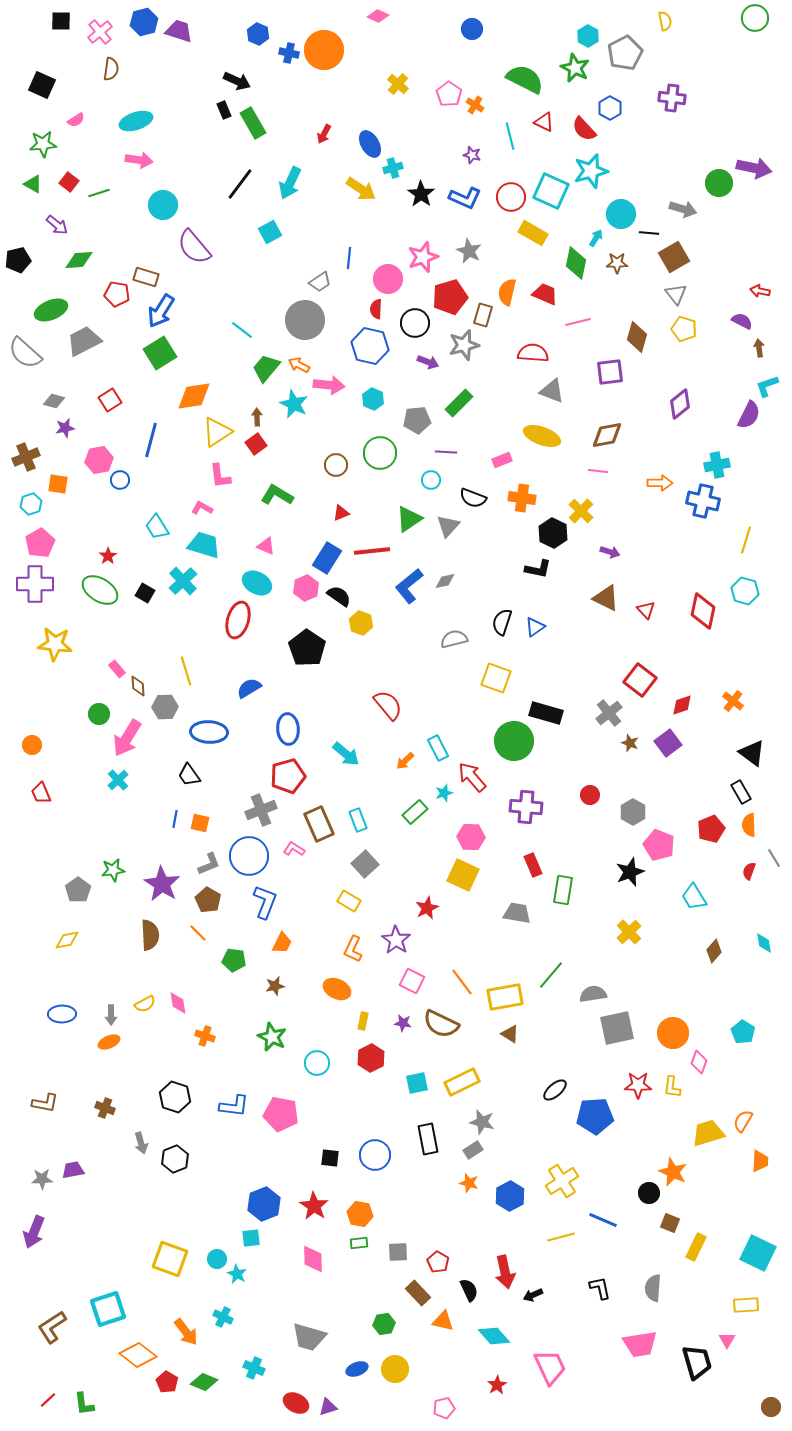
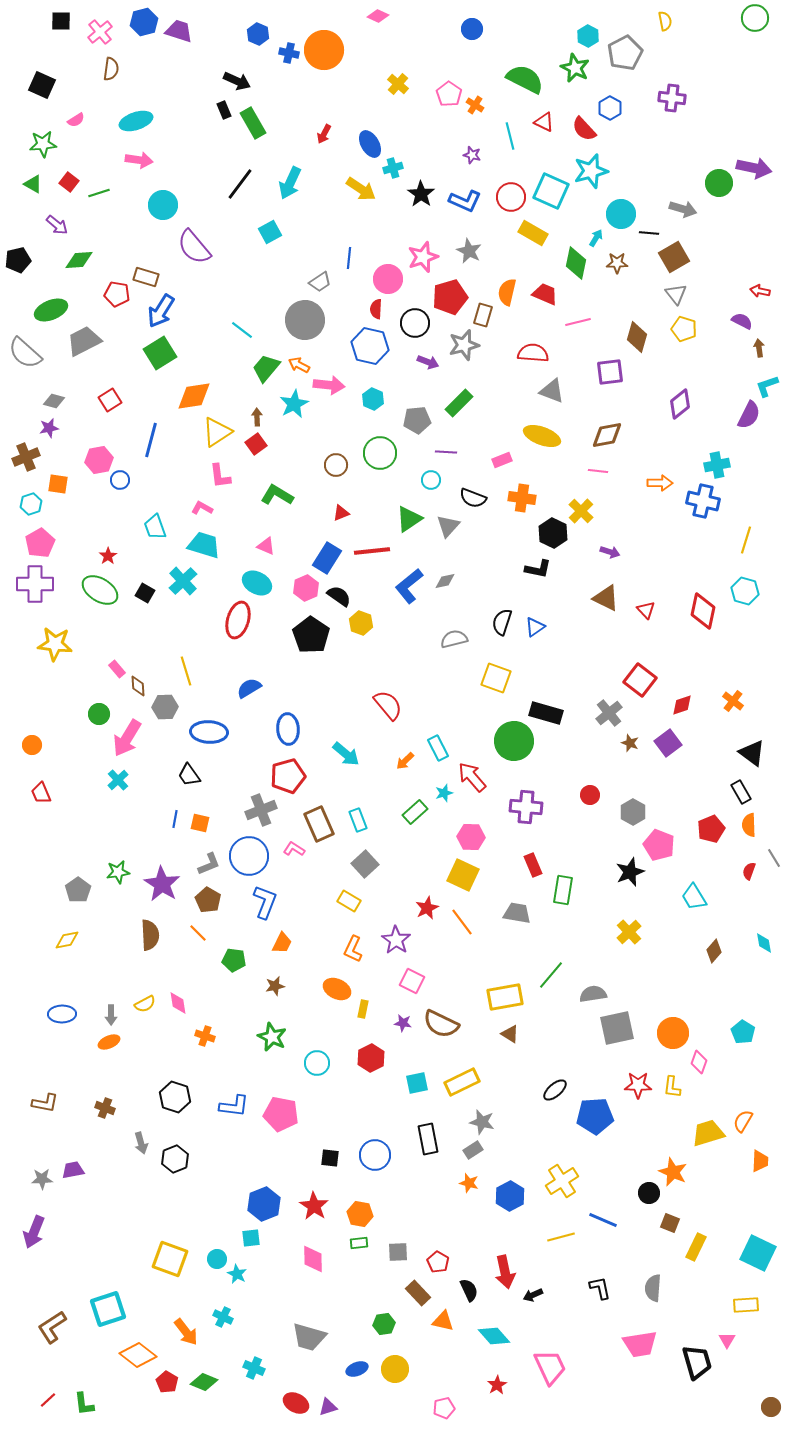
blue L-shape at (465, 198): moved 3 px down
cyan star at (294, 404): rotated 20 degrees clockwise
purple star at (65, 428): moved 16 px left
cyan trapezoid at (157, 527): moved 2 px left; rotated 12 degrees clockwise
black pentagon at (307, 648): moved 4 px right, 13 px up
green star at (113, 870): moved 5 px right, 2 px down
orange line at (462, 982): moved 60 px up
yellow rectangle at (363, 1021): moved 12 px up
